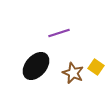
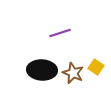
purple line: moved 1 px right
black ellipse: moved 6 px right, 4 px down; rotated 52 degrees clockwise
